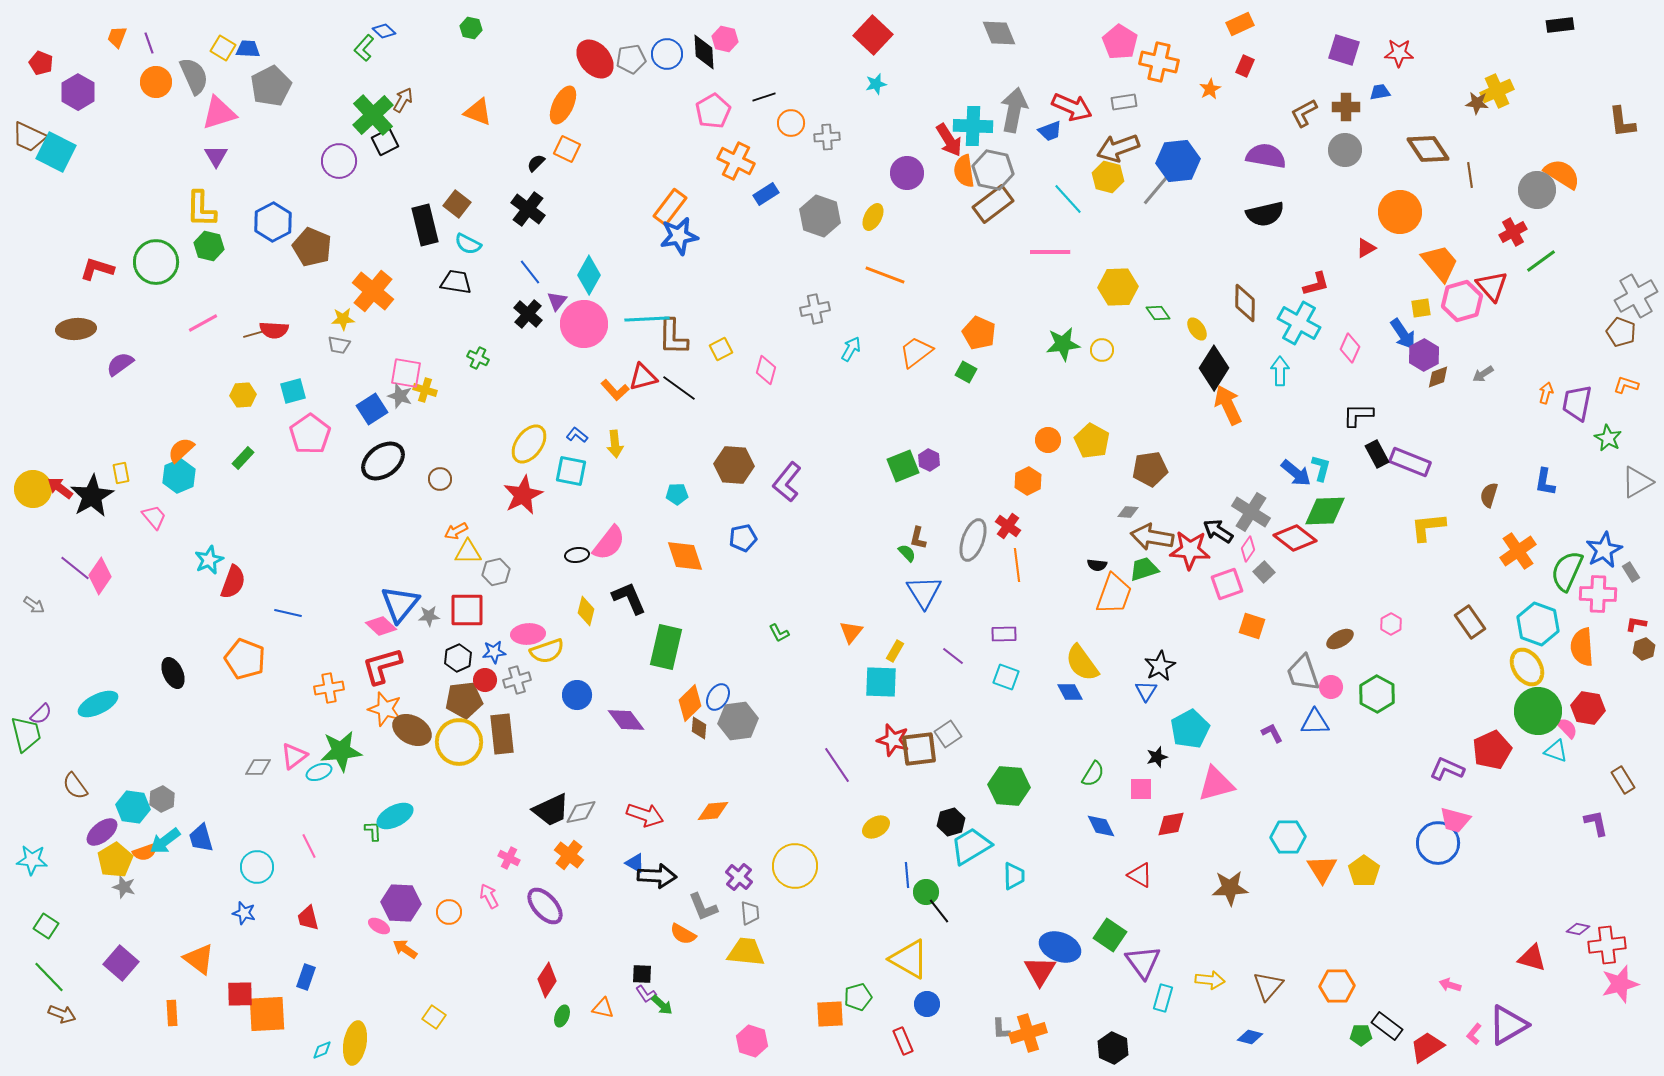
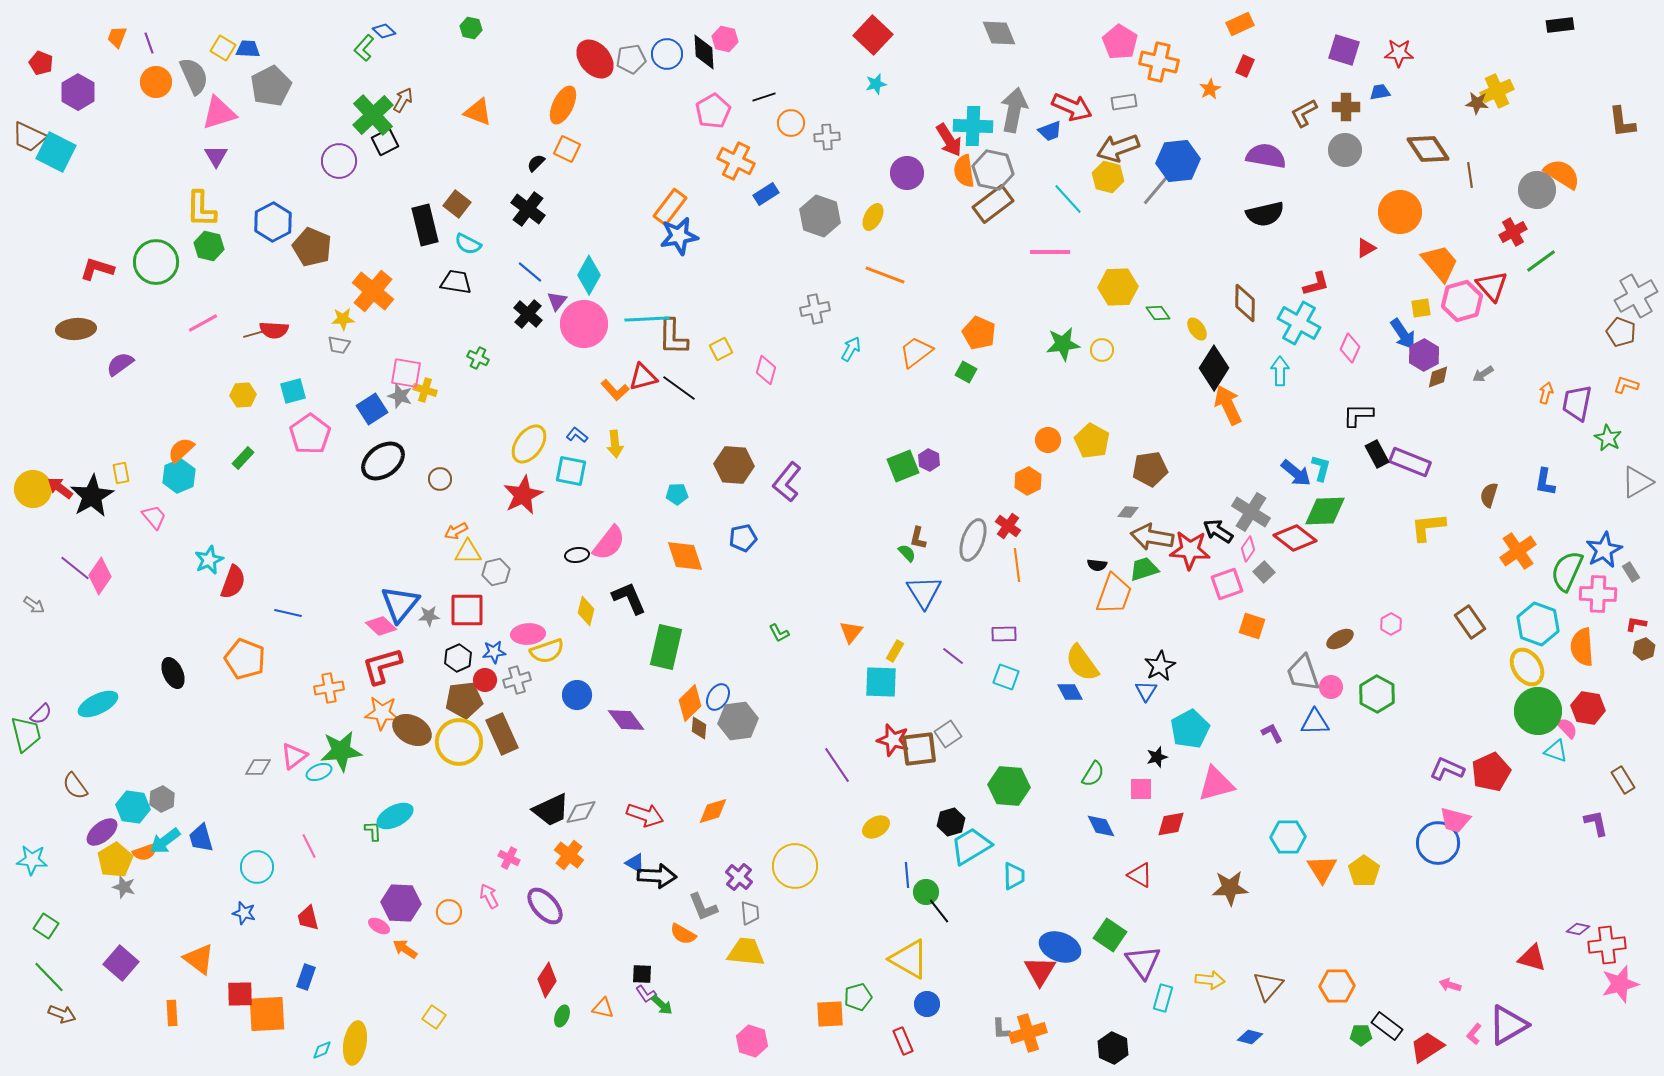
blue line at (530, 272): rotated 12 degrees counterclockwise
orange star at (385, 709): moved 3 px left, 4 px down; rotated 12 degrees counterclockwise
brown rectangle at (502, 734): rotated 18 degrees counterclockwise
red pentagon at (1492, 750): moved 1 px left, 22 px down
orange diamond at (713, 811): rotated 12 degrees counterclockwise
